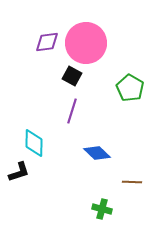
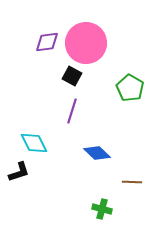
cyan diamond: rotated 28 degrees counterclockwise
